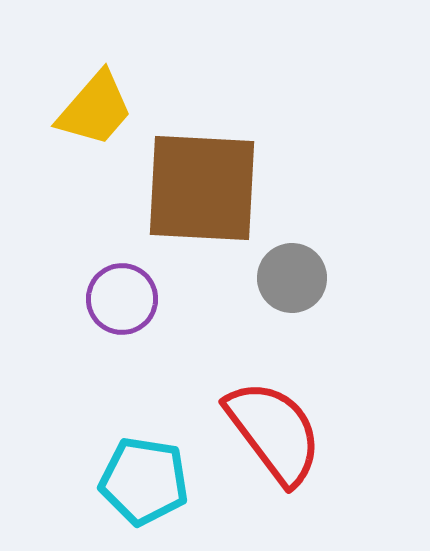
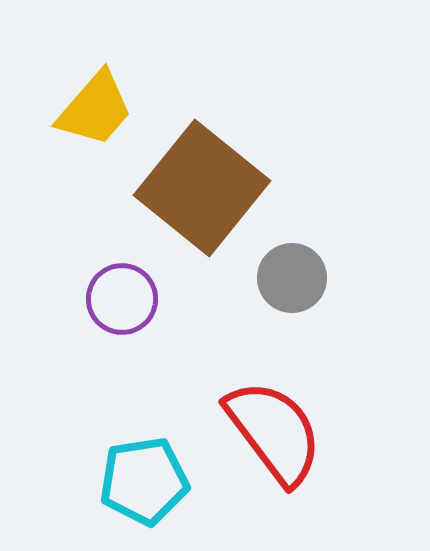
brown square: rotated 36 degrees clockwise
cyan pentagon: rotated 18 degrees counterclockwise
